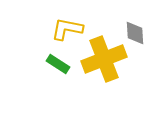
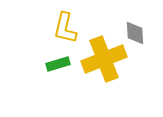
yellow L-shape: moved 2 px left, 1 px up; rotated 88 degrees counterclockwise
green rectangle: rotated 50 degrees counterclockwise
